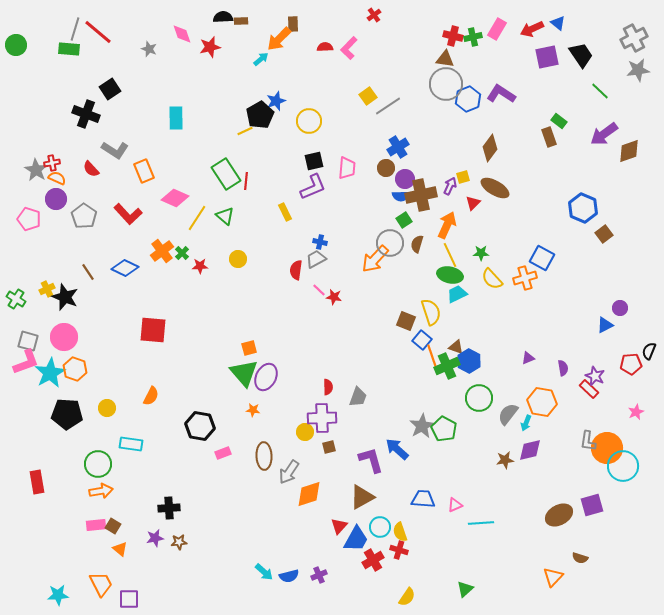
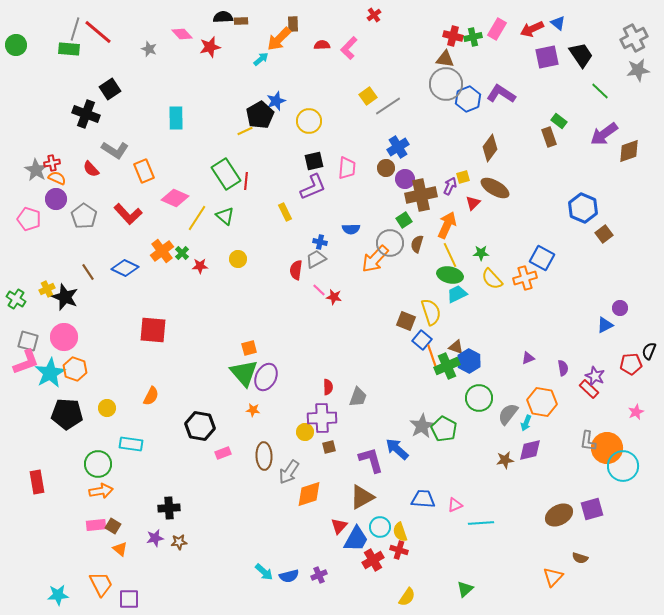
pink diamond at (182, 34): rotated 25 degrees counterclockwise
red semicircle at (325, 47): moved 3 px left, 2 px up
blue semicircle at (401, 196): moved 50 px left, 33 px down
purple square at (592, 505): moved 4 px down
